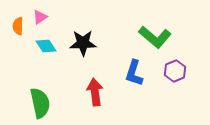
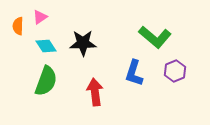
green semicircle: moved 6 px right, 22 px up; rotated 32 degrees clockwise
